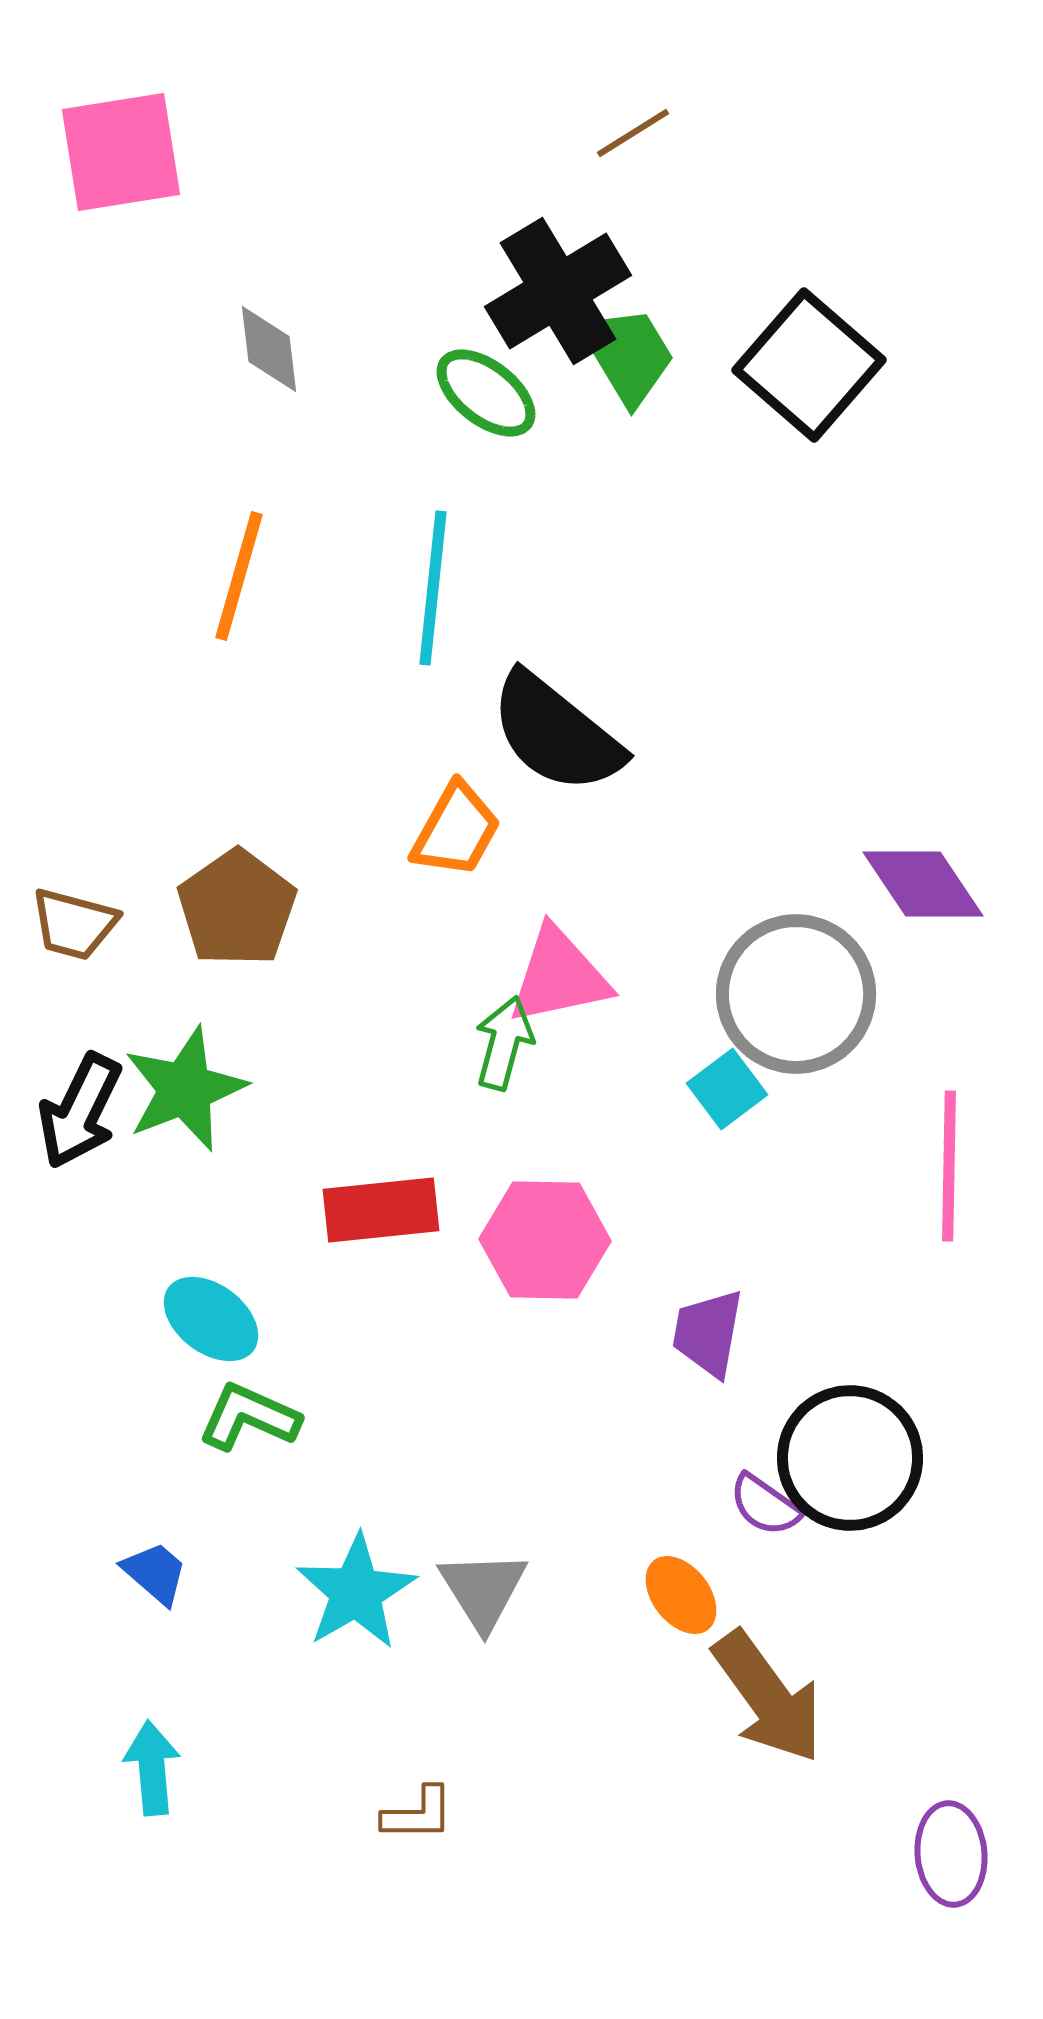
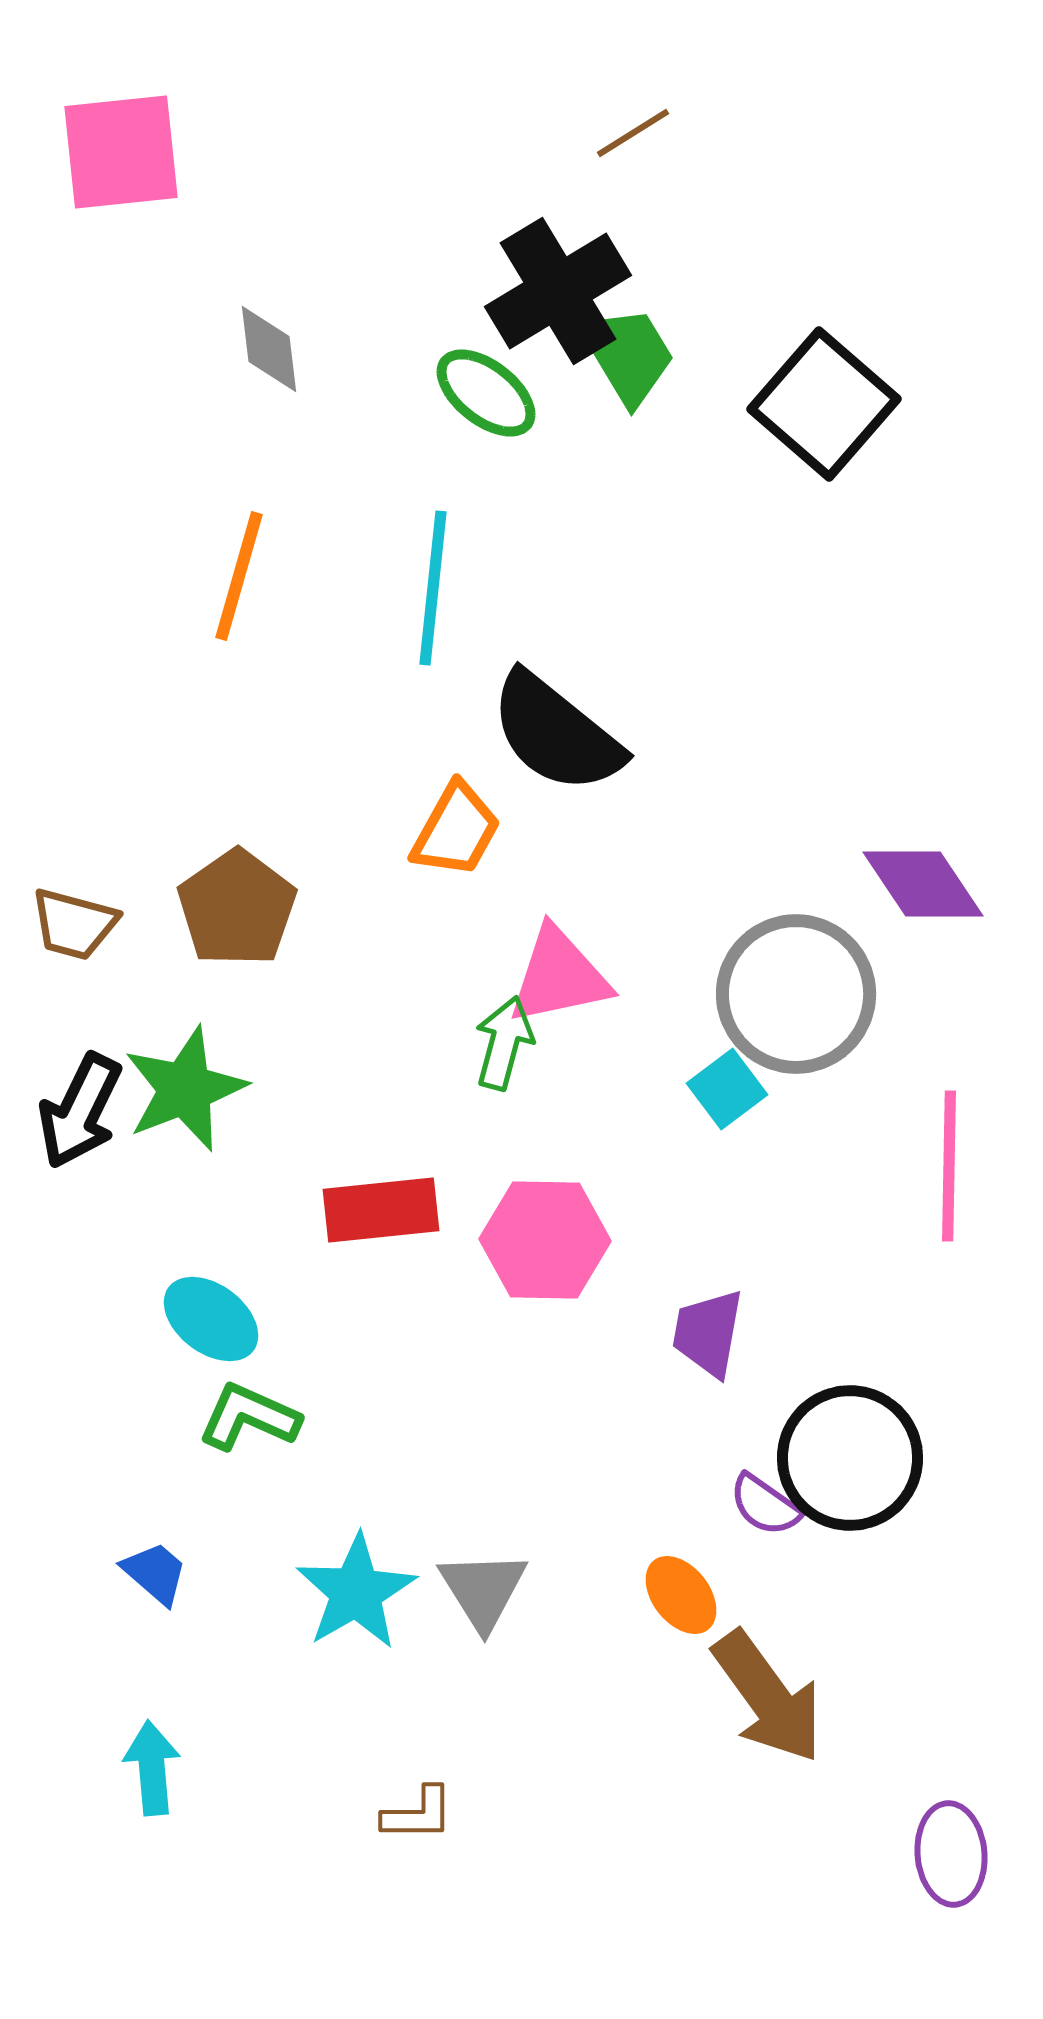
pink square: rotated 3 degrees clockwise
black square: moved 15 px right, 39 px down
